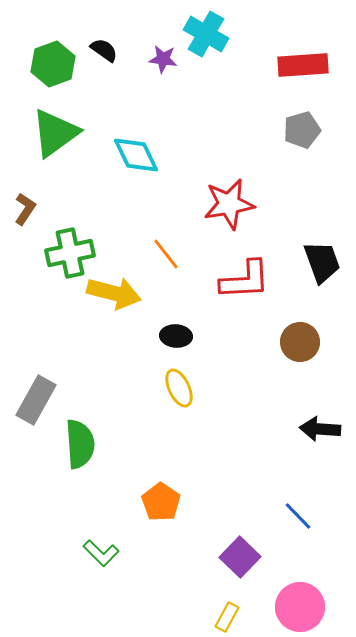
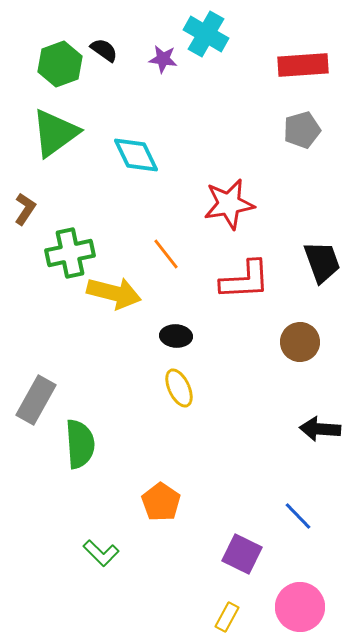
green hexagon: moved 7 px right
purple square: moved 2 px right, 3 px up; rotated 18 degrees counterclockwise
